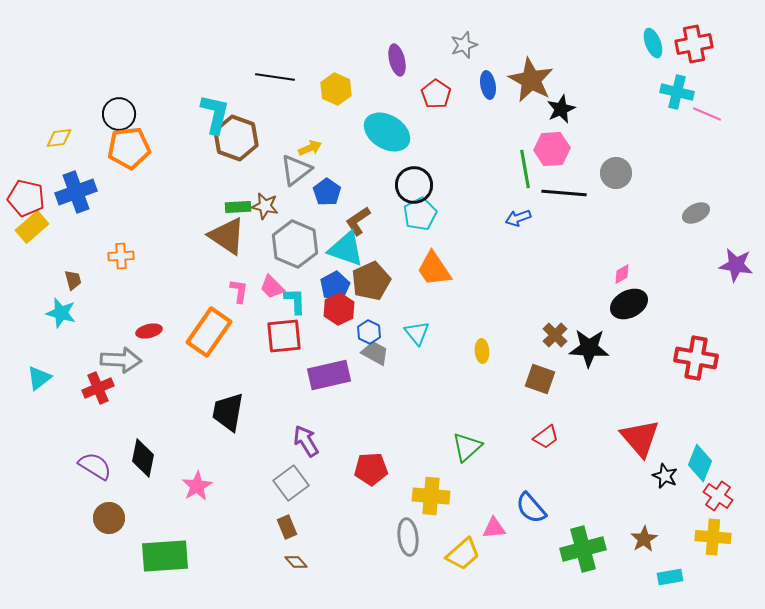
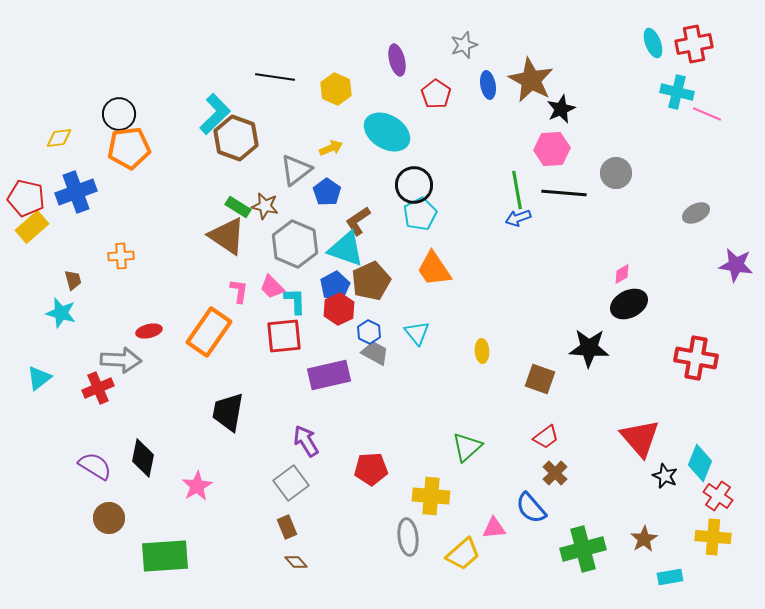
cyan L-shape at (215, 114): rotated 33 degrees clockwise
yellow arrow at (310, 148): moved 21 px right
green line at (525, 169): moved 8 px left, 21 px down
green rectangle at (238, 207): rotated 35 degrees clockwise
brown cross at (555, 335): moved 138 px down
